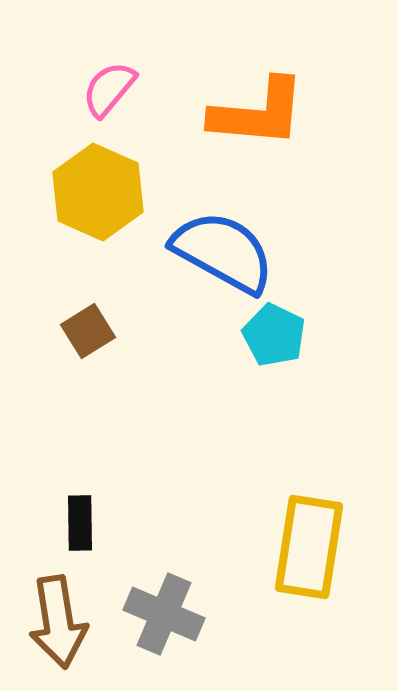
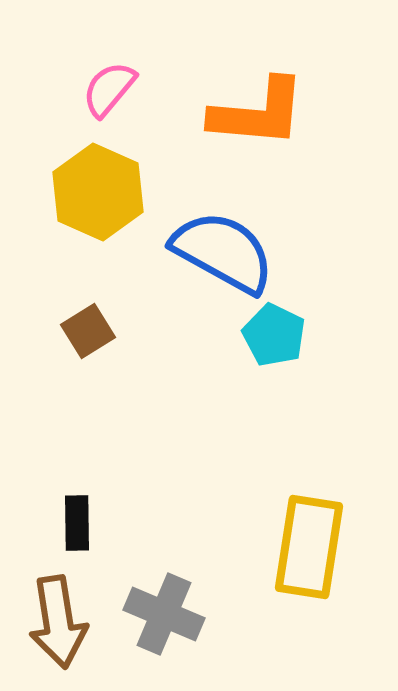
black rectangle: moved 3 px left
